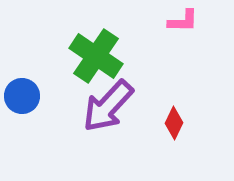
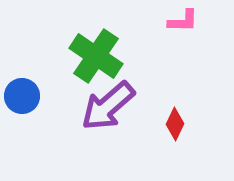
purple arrow: rotated 6 degrees clockwise
red diamond: moved 1 px right, 1 px down
